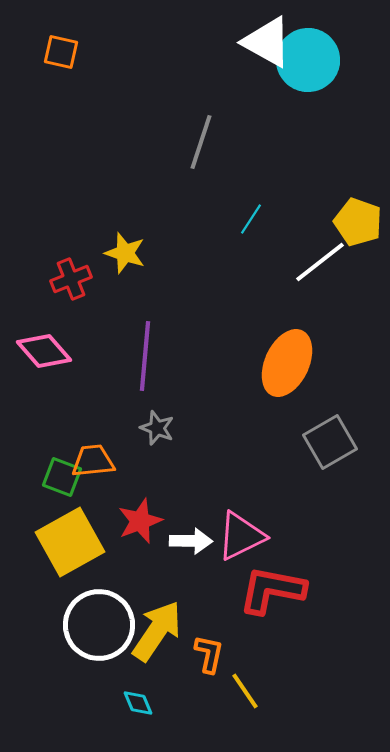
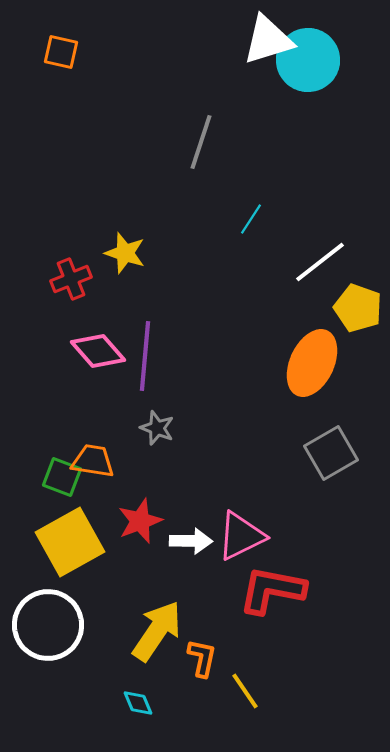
white triangle: moved 1 px right, 2 px up; rotated 46 degrees counterclockwise
yellow pentagon: moved 86 px down
pink diamond: moved 54 px right
orange ellipse: moved 25 px right
gray square: moved 1 px right, 11 px down
orange trapezoid: rotated 15 degrees clockwise
white circle: moved 51 px left
orange L-shape: moved 7 px left, 4 px down
